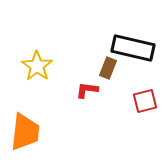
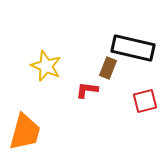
yellow star: moved 9 px right; rotated 12 degrees counterclockwise
orange trapezoid: rotated 9 degrees clockwise
